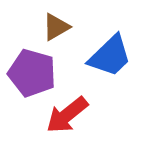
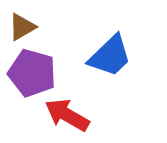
brown triangle: moved 34 px left
red arrow: rotated 69 degrees clockwise
